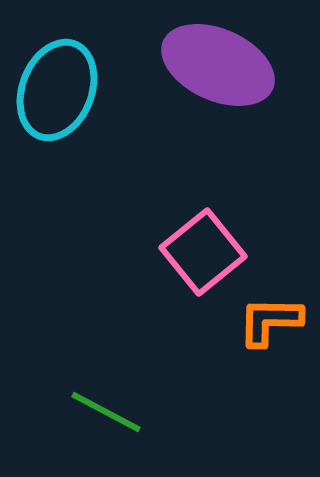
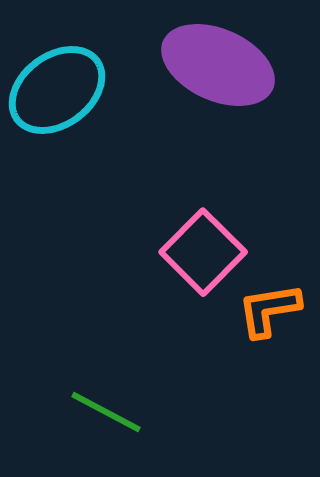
cyan ellipse: rotated 32 degrees clockwise
pink square: rotated 6 degrees counterclockwise
orange L-shape: moved 1 px left, 11 px up; rotated 10 degrees counterclockwise
